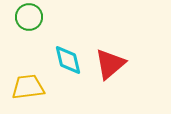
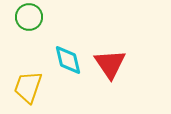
red triangle: rotated 24 degrees counterclockwise
yellow trapezoid: rotated 64 degrees counterclockwise
